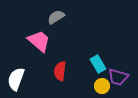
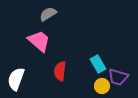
gray semicircle: moved 8 px left, 3 px up
